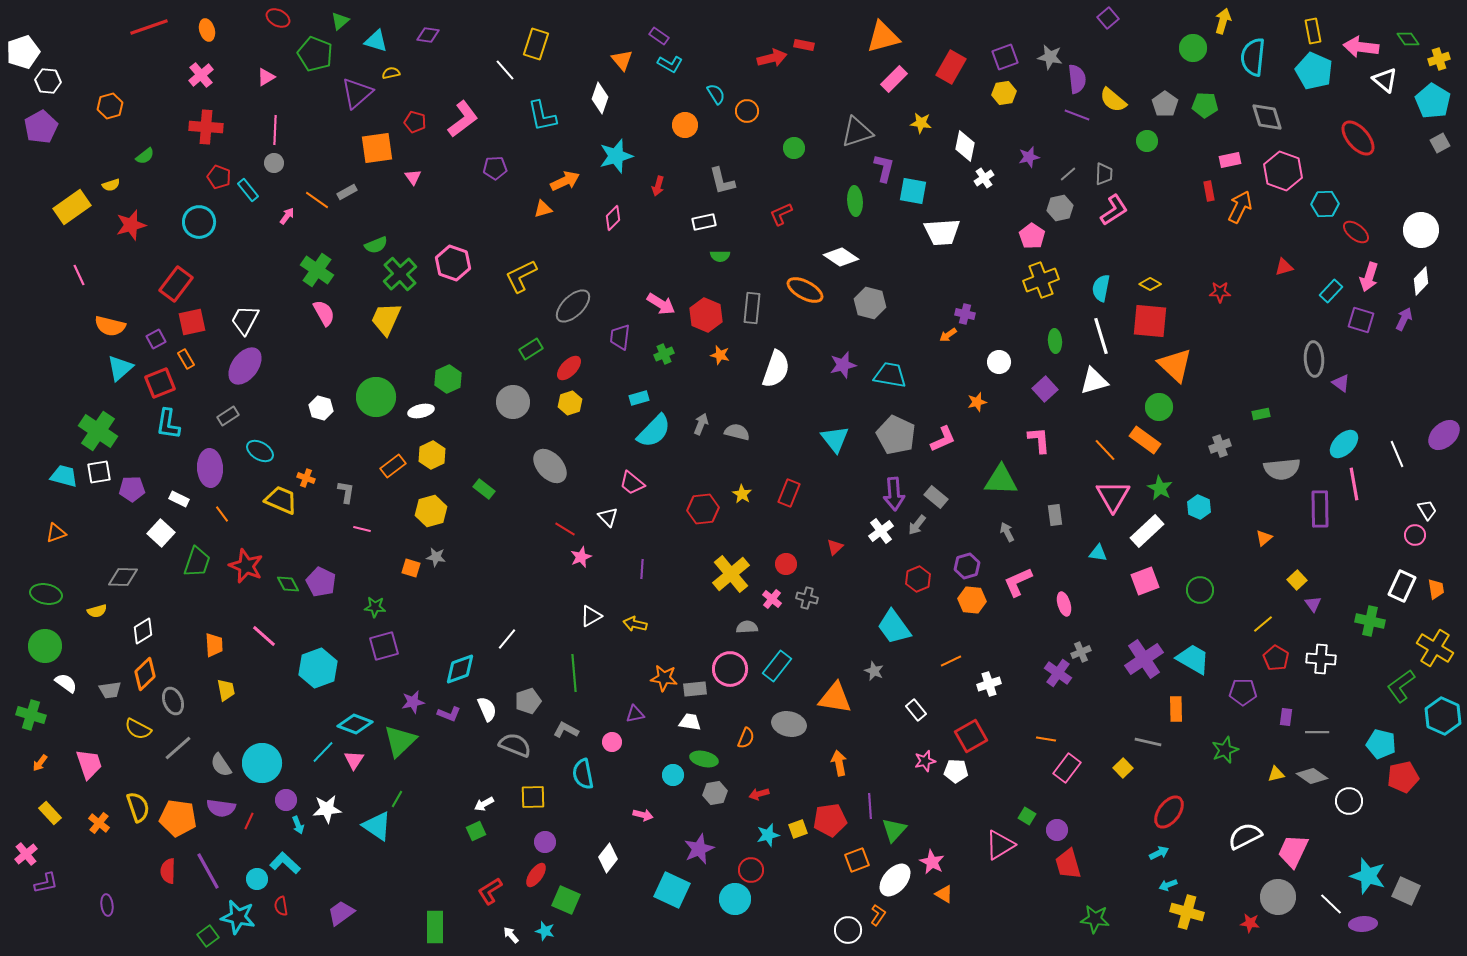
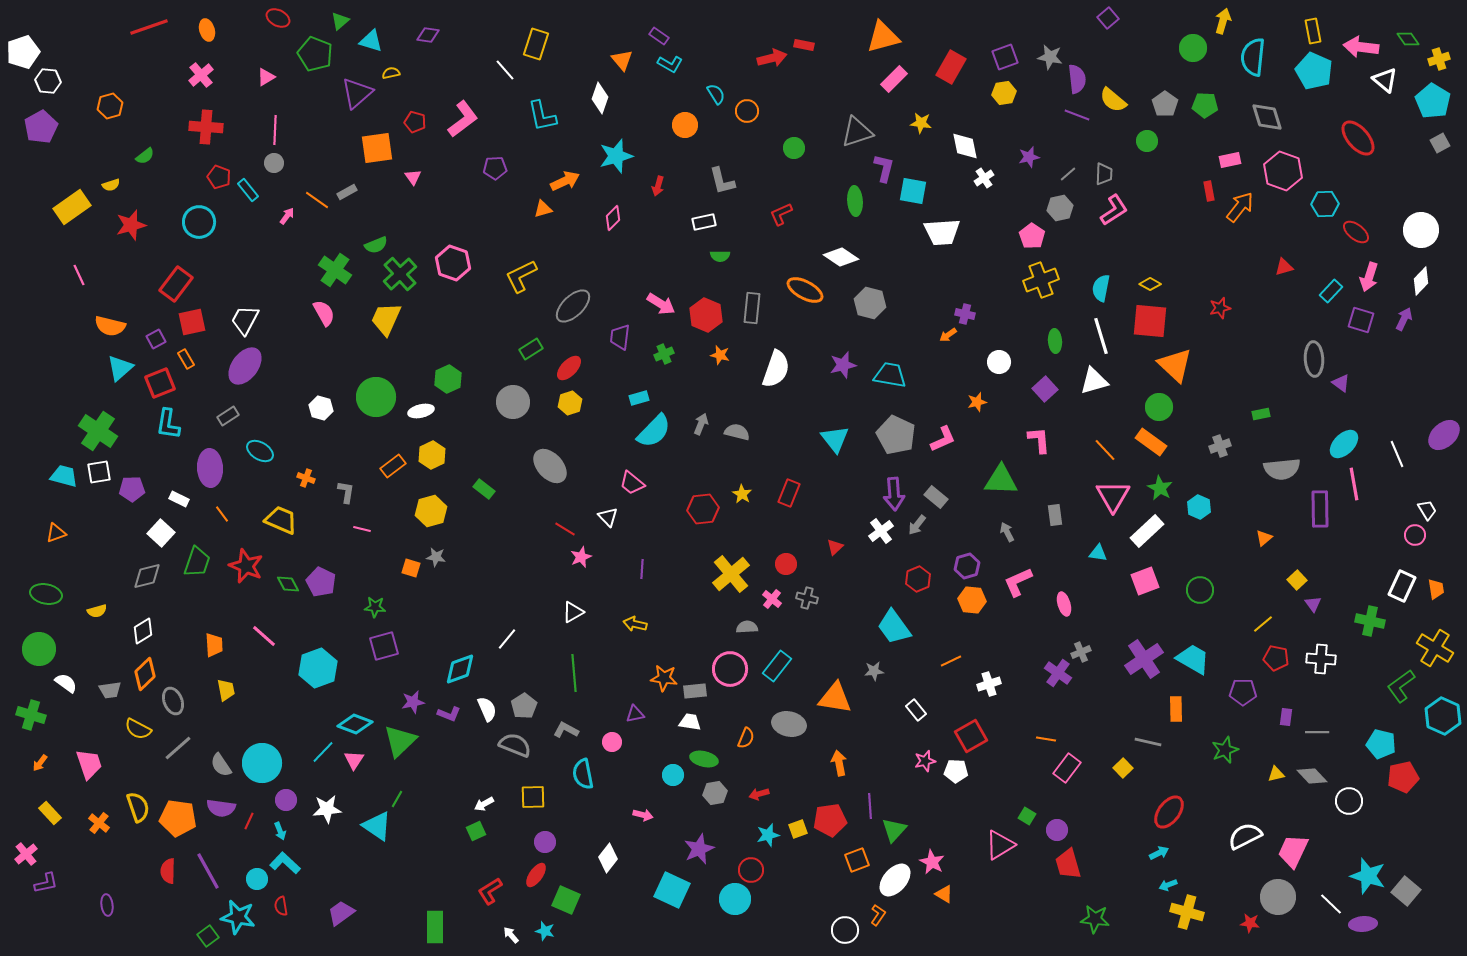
cyan triangle at (376, 41): moved 5 px left
white diamond at (965, 146): rotated 24 degrees counterclockwise
orange arrow at (1240, 207): rotated 12 degrees clockwise
green cross at (317, 270): moved 18 px right
red star at (1220, 292): moved 16 px down; rotated 15 degrees counterclockwise
orange rectangle at (1145, 440): moved 6 px right, 2 px down
yellow trapezoid at (281, 500): moved 20 px down
gray diamond at (123, 577): moved 24 px right, 1 px up; rotated 16 degrees counterclockwise
white triangle at (591, 616): moved 18 px left, 4 px up
green circle at (45, 646): moved 6 px left, 3 px down
red pentagon at (1276, 658): rotated 20 degrees counterclockwise
gray star at (874, 671): rotated 30 degrees counterclockwise
gray rectangle at (695, 689): moved 2 px down
gray pentagon at (528, 701): moved 4 px left, 5 px down; rotated 15 degrees counterclockwise
gray diamond at (1312, 776): rotated 12 degrees clockwise
cyan arrow at (298, 825): moved 18 px left, 6 px down
gray square at (1406, 891): rotated 16 degrees clockwise
white circle at (848, 930): moved 3 px left
